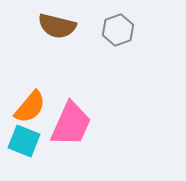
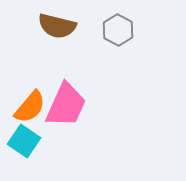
gray hexagon: rotated 12 degrees counterclockwise
pink trapezoid: moved 5 px left, 19 px up
cyan square: rotated 12 degrees clockwise
